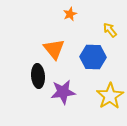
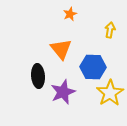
yellow arrow: rotated 49 degrees clockwise
orange triangle: moved 7 px right
blue hexagon: moved 10 px down
purple star: rotated 15 degrees counterclockwise
yellow star: moved 3 px up
